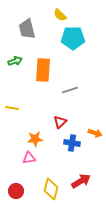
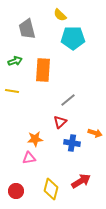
gray line: moved 2 px left, 10 px down; rotated 21 degrees counterclockwise
yellow line: moved 17 px up
